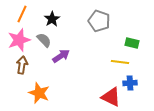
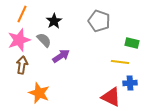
black star: moved 2 px right, 2 px down
